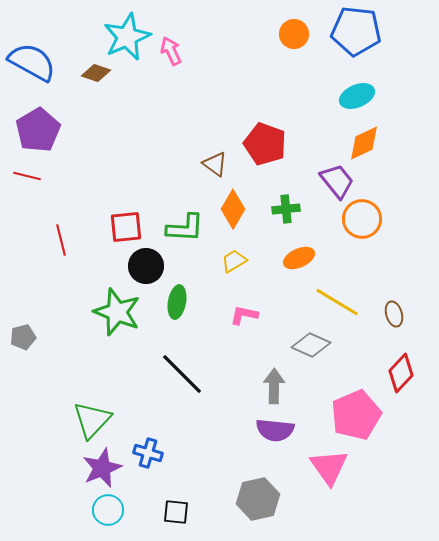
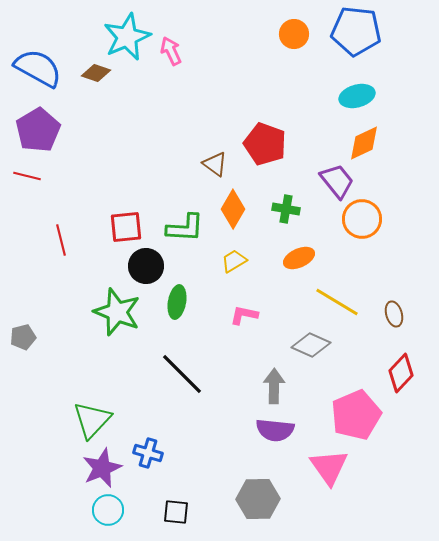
blue semicircle at (32, 62): moved 6 px right, 6 px down
cyan ellipse at (357, 96): rotated 8 degrees clockwise
green cross at (286, 209): rotated 16 degrees clockwise
gray hexagon at (258, 499): rotated 12 degrees clockwise
